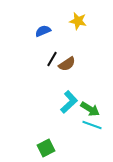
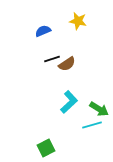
black line: rotated 42 degrees clockwise
green arrow: moved 9 px right
cyan line: rotated 36 degrees counterclockwise
